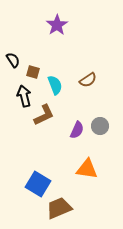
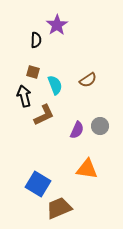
black semicircle: moved 23 px right, 20 px up; rotated 35 degrees clockwise
